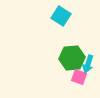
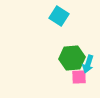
cyan square: moved 2 px left
pink square: rotated 21 degrees counterclockwise
